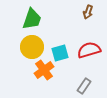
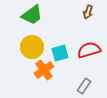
green trapezoid: moved 4 px up; rotated 35 degrees clockwise
